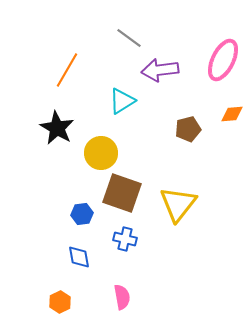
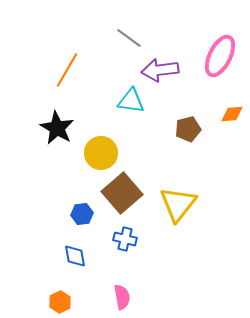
pink ellipse: moved 3 px left, 4 px up
cyan triangle: moved 9 px right; rotated 40 degrees clockwise
brown square: rotated 30 degrees clockwise
blue diamond: moved 4 px left, 1 px up
